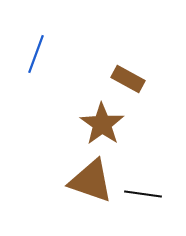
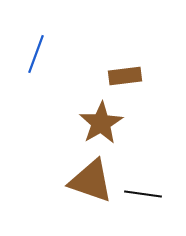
brown rectangle: moved 3 px left, 3 px up; rotated 36 degrees counterclockwise
brown star: moved 1 px left, 1 px up; rotated 6 degrees clockwise
